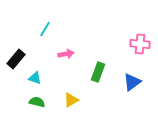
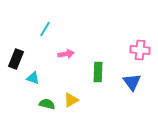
pink cross: moved 6 px down
black rectangle: rotated 18 degrees counterclockwise
green rectangle: rotated 18 degrees counterclockwise
cyan triangle: moved 2 px left
blue triangle: rotated 30 degrees counterclockwise
green semicircle: moved 10 px right, 2 px down
